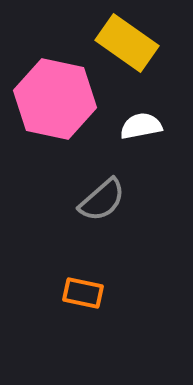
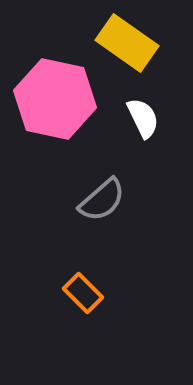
white semicircle: moved 2 px right, 8 px up; rotated 75 degrees clockwise
orange rectangle: rotated 33 degrees clockwise
